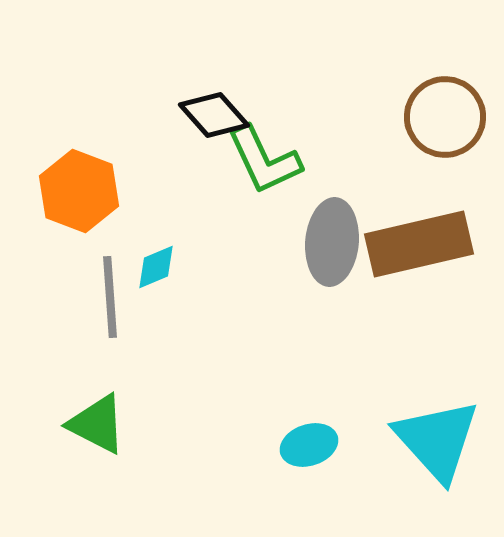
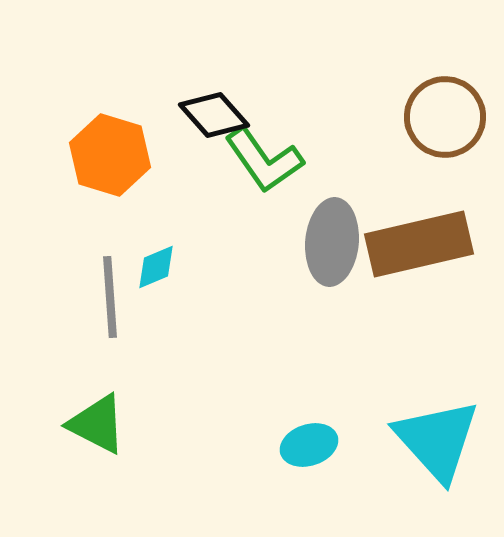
green L-shape: rotated 10 degrees counterclockwise
orange hexagon: moved 31 px right, 36 px up; rotated 4 degrees counterclockwise
